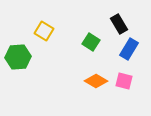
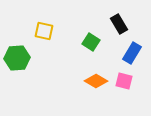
yellow square: rotated 18 degrees counterclockwise
blue rectangle: moved 3 px right, 4 px down
green hexagon: moved 1 px left, 1 px down
